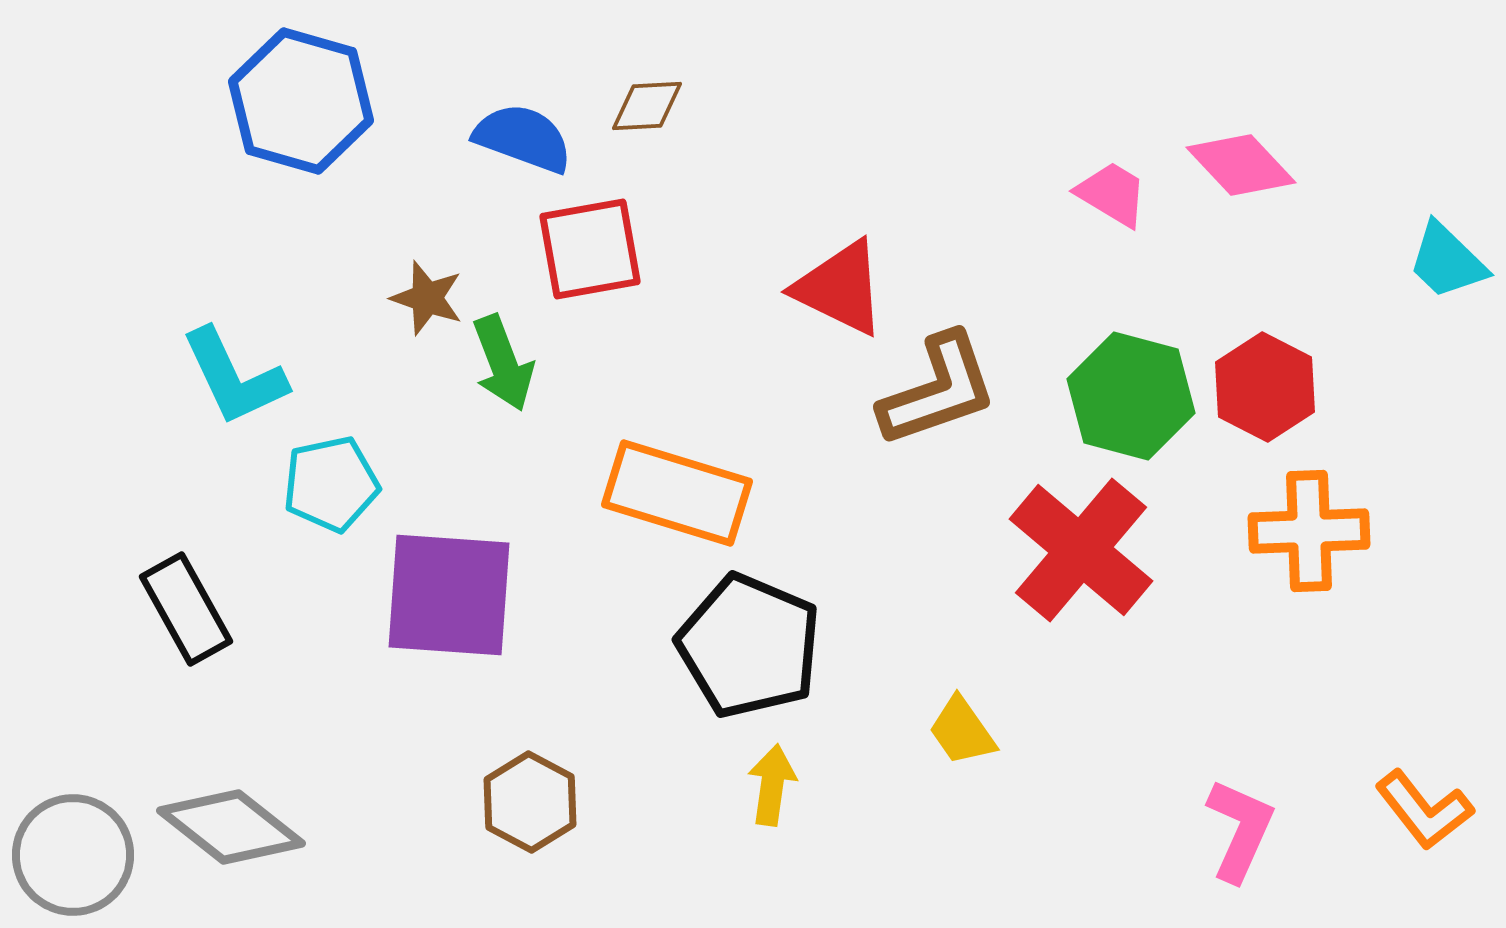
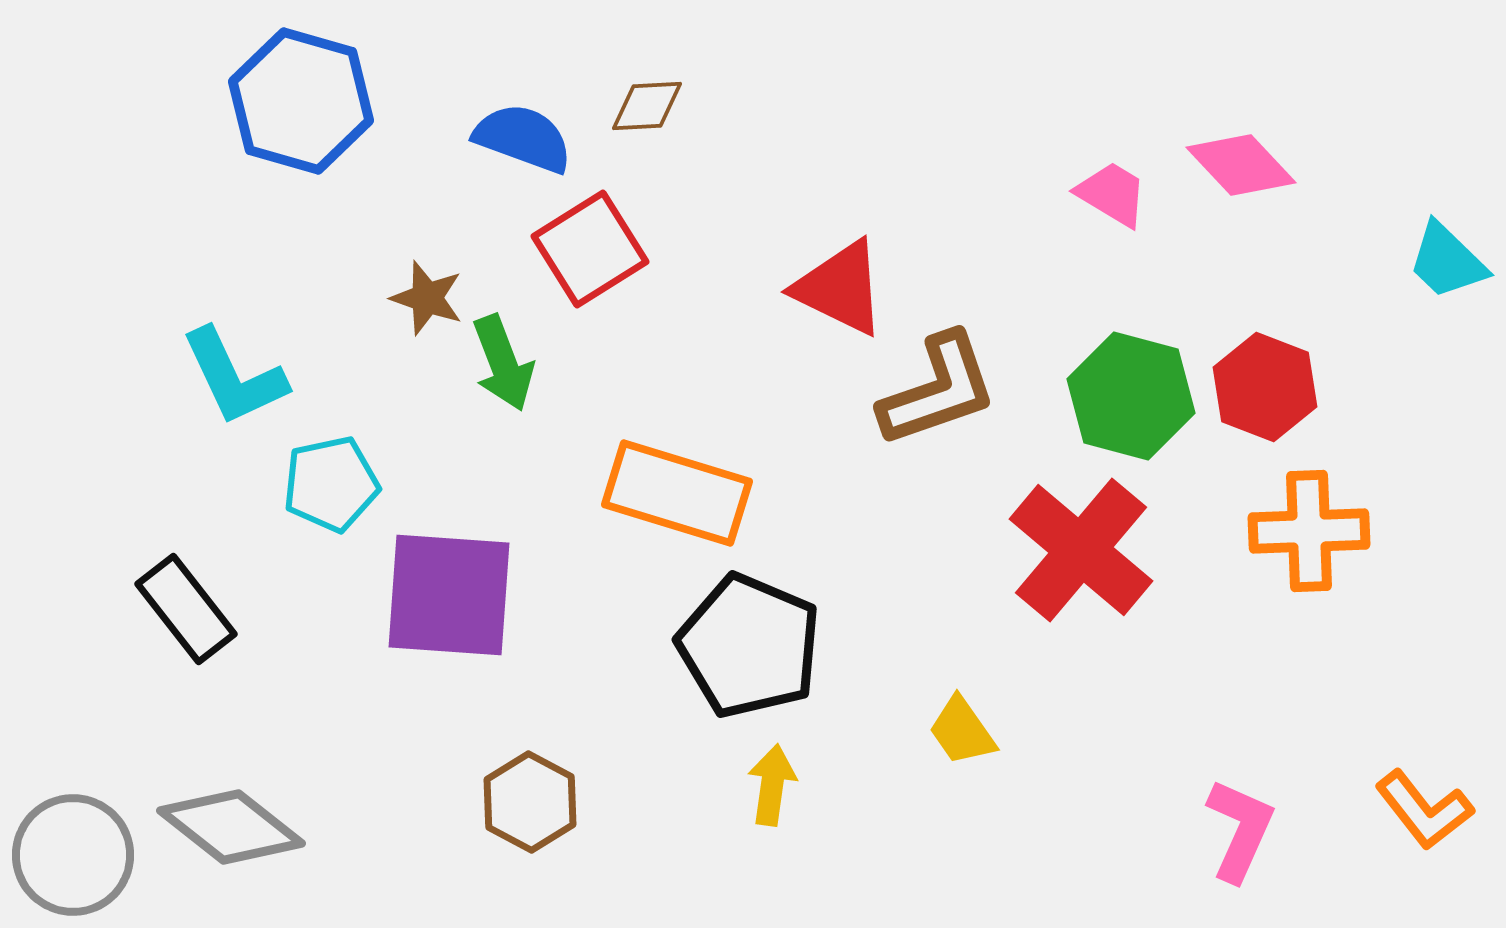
red square: rotated 22 degrees counterclockwise
red hexagon: rotated 6 degrees counterclockwise
black rectangle: rotated 9 degrees counterclockwise
